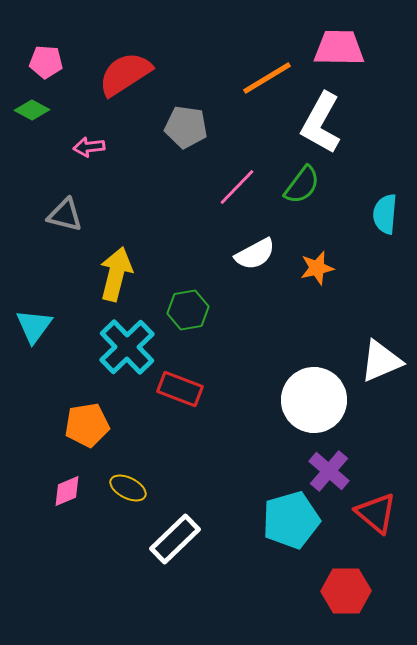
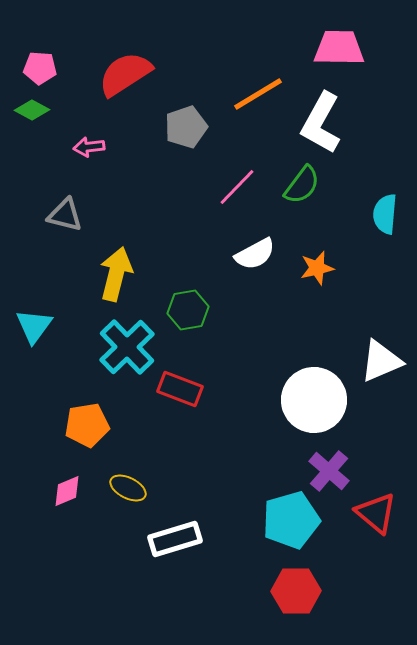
pink pentagon: moved 6 px left, 6 px down
orange line: moved 9 px left, 16 px down
gray pentagon: rotated 27 degrees counterclockwise
white rectangle: rotated 27 degrees clockwise
red hexagon: moved 50 px left
